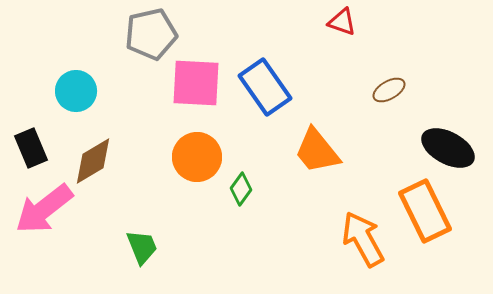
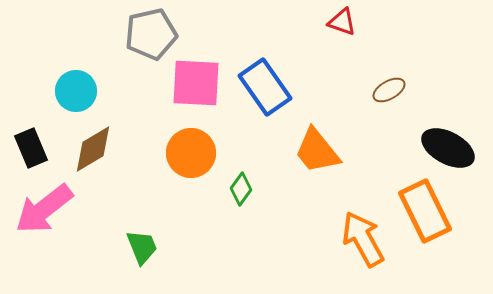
orange circle: moved 6 px left, 4 px up
brown diamond: moved 12 px up
